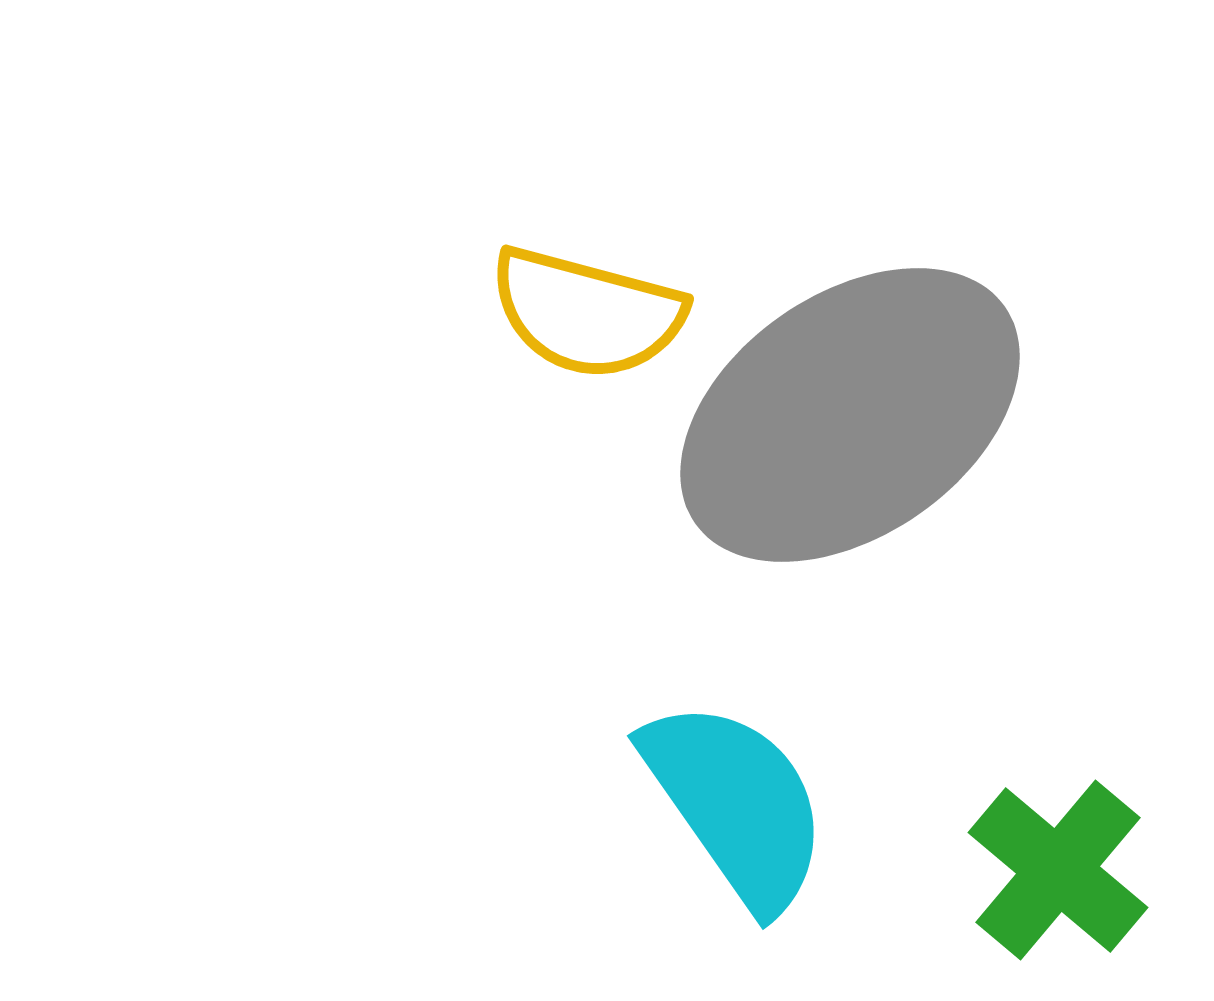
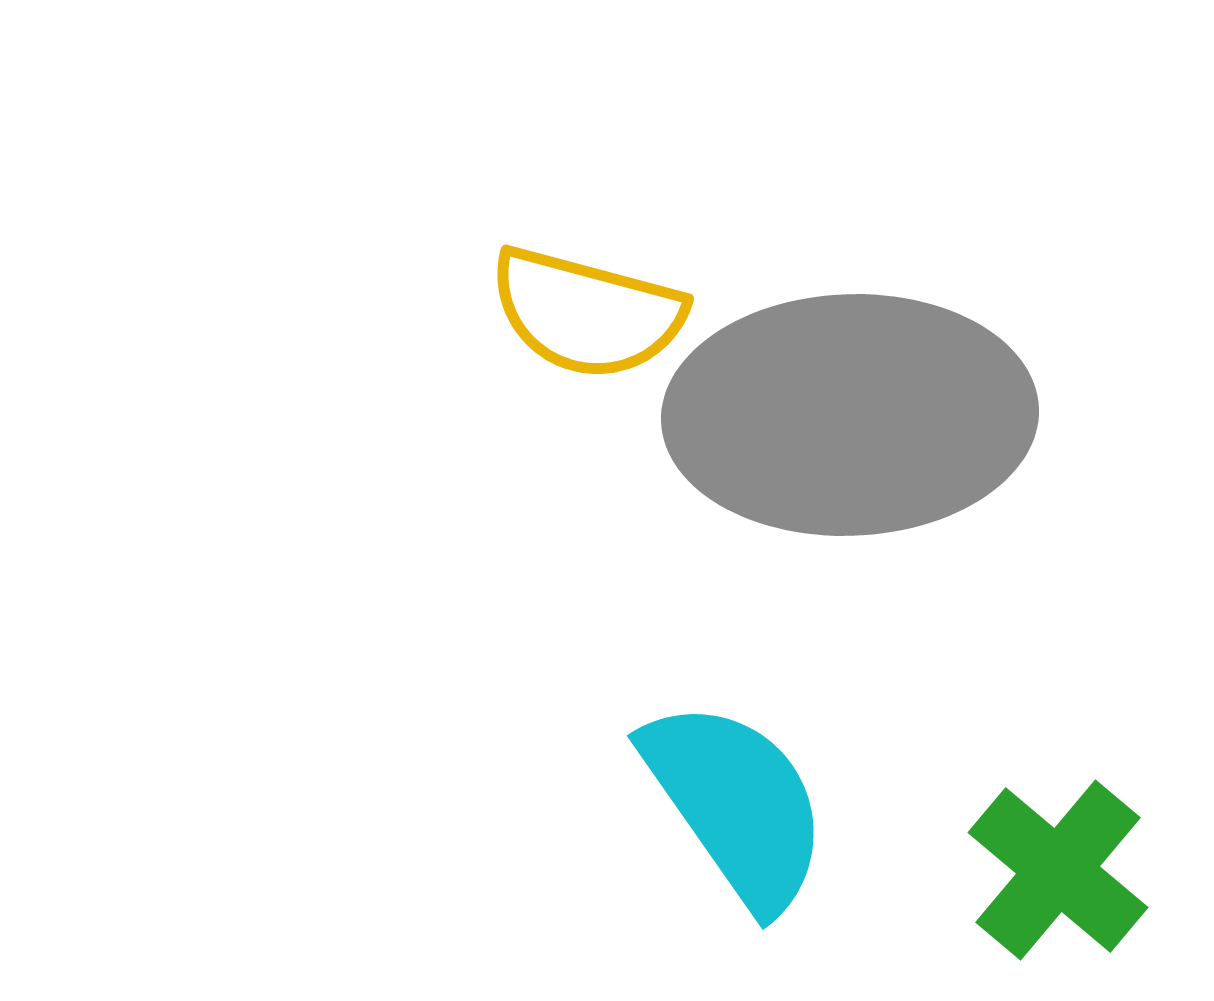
gray ellipse: rotated 33 degrees clockwise
